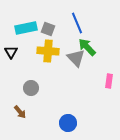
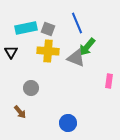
green arrow: rotated 96 degrees counterclockwise
gray triangle: rotated 24 degrees counterclockwise
